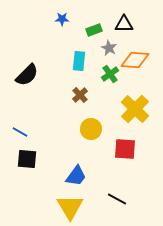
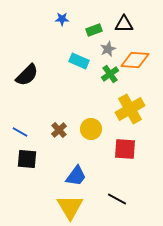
gray star: moved 1 px left, 1 px down; rotated 21 degrees clockwise
cyan rectangle: rotated 72 degrees counterclockwise
brown cross: moved 21 px left, 35 px down
yellow cross: moved 5 px left; rotated 16 degrees clockwise
